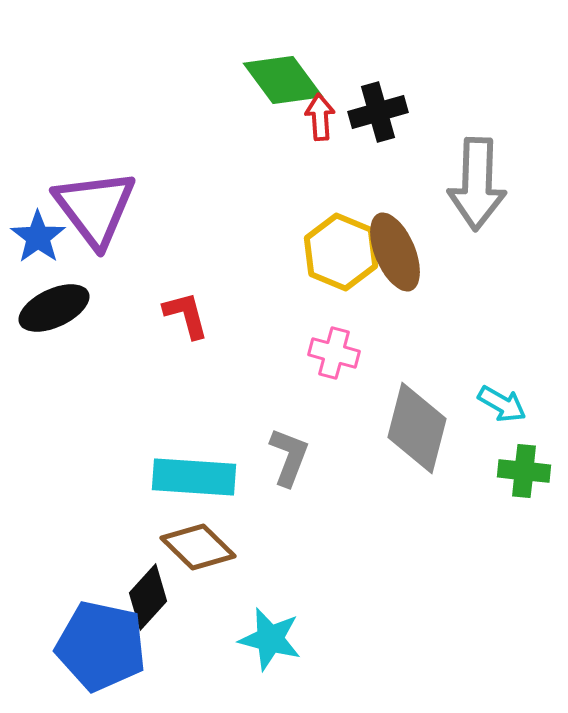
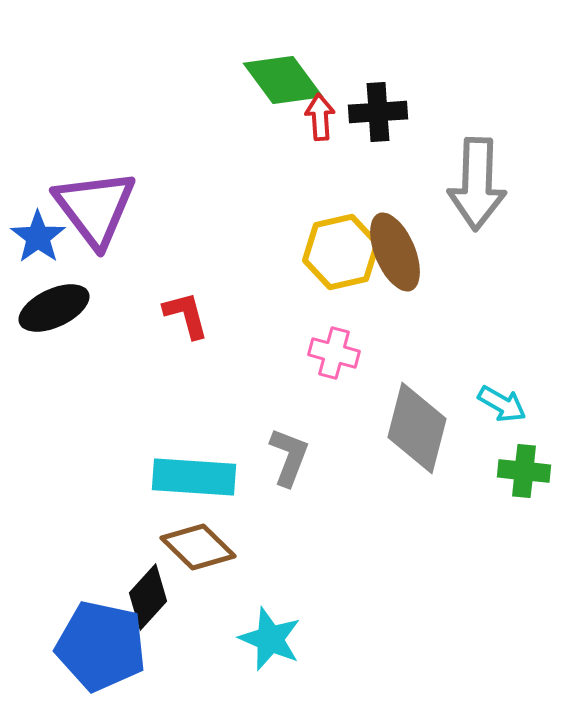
black cross: rotated 12 degrees clockwise
yellow hexagon: rotated 24 degrees clockwise
cyan star: rotated 8 degrees clockwise
